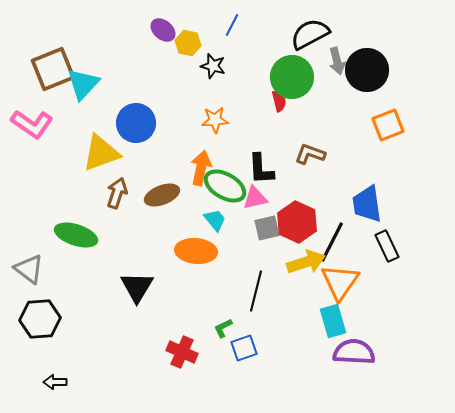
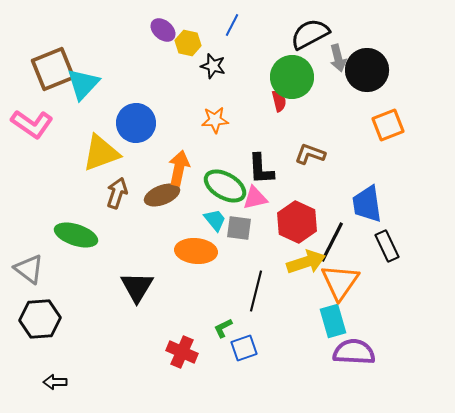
gray arrow at (337, 61): moved 1 px right, 3 px up
orange arrow at (201, 168): moved 22 px left
gray square at (267, 228): moved 28 px left; rotated 20 degrees clockwise
